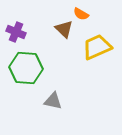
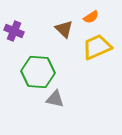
orange semicircle: moved 10 px right, 3 px down; rotated 63 degrees counterclockwise
purple cross: moved 2 px left, 1 px up
green hexagon: moved 12 px right, 4 px down
gray triangle: moved 2 px right, 2 px up
